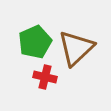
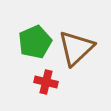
red cross: moved 1 px right, 5 px down
